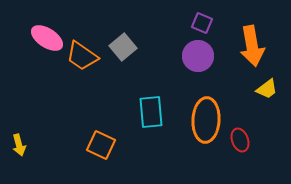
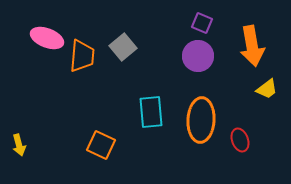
pink ellipse: rotated 12 degrees counterclockwise
orange trapezoid: rotated 120 degrees counterclockwise
orange ellipse: moved 5 px left
